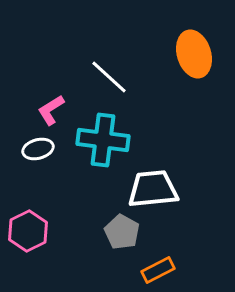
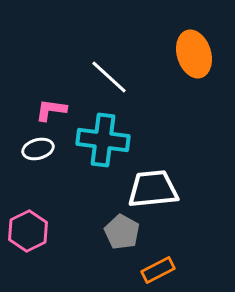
pink L-shape: rotated 40 degrees clockwise
